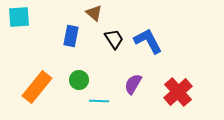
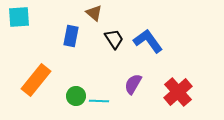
blue L-shape: rotated 8 degrees counterclockwise
green circle: moved 3 px left, 16 px down
orange rectangle: moved 1 px left, 7 px up
